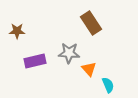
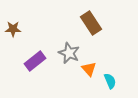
brown star: moved 4 px left, 2 px up
gray star: rotated 20 degrees clockwise
purple rectangle: rotated 25 degrees counterclockwise
cyan semicircle: moved 2 px right, 4 px up
